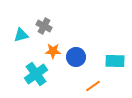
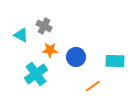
cyan triangle: rotated 42 degrees clockwise
orange star: moved 3 px left, 1 px up
